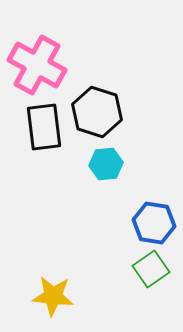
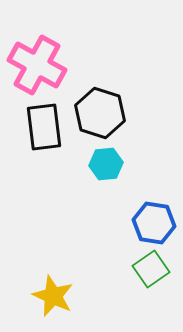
black hexagon: moved 3 px right, 1 px down
yellow star: rotated 18 degrees clockwise
